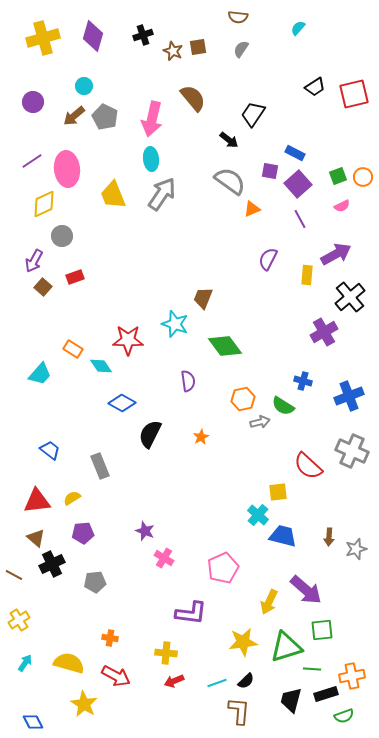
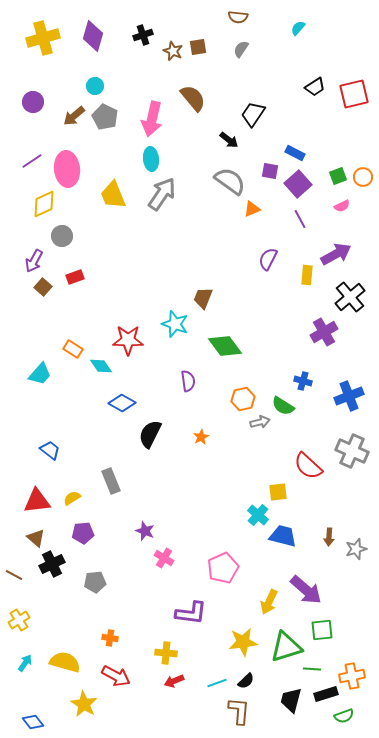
cyan circle at (84, 86): moved 11 px right
gray rectangle at (100, 466): moved 11 px right, 15 px down
yellow semicircle at (69, 663): moved 4 px left, 1 px up
blue diamond at (33, 722): rotated 10 degrees counterclockwise
